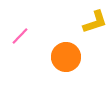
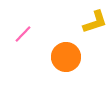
pink line: moved 3 px right, 2 px up
